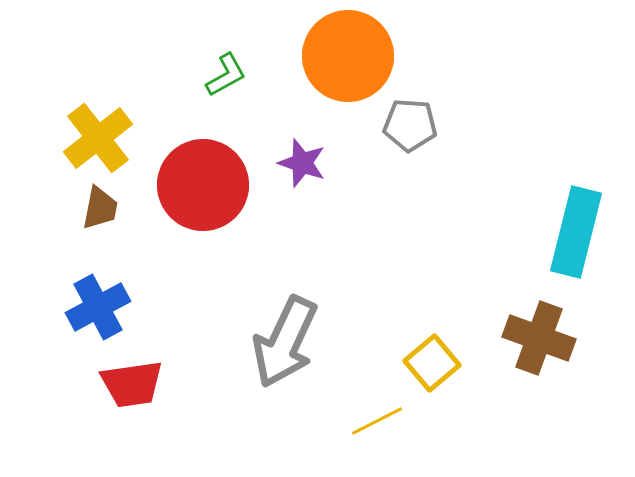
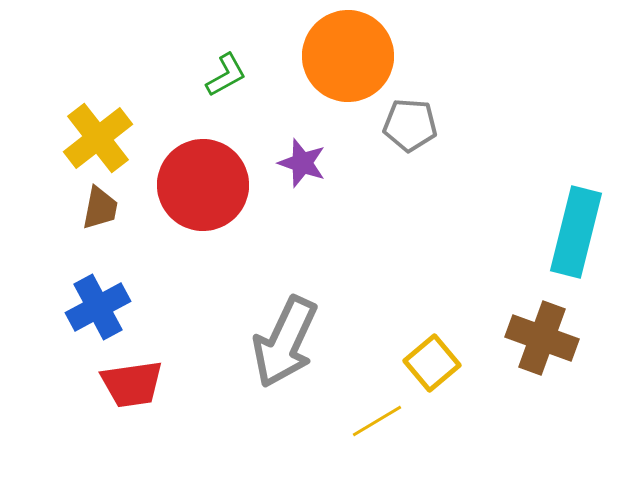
brown cross: moved 3 px right
yellow line: rotated 4 degrees counterclockwise
